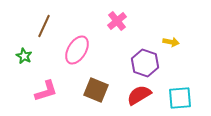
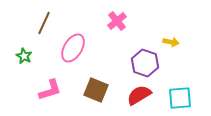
brown line: moved 3 px up
pink ellipse: moved 4 px left, 2 px up
pink L-shape: moved 4 px right, 1 px up
